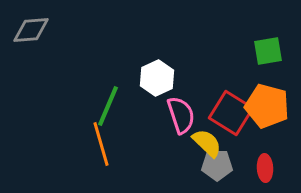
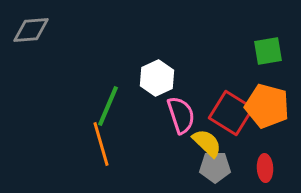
gray pentagon: moved 2 px left, 2 px down
